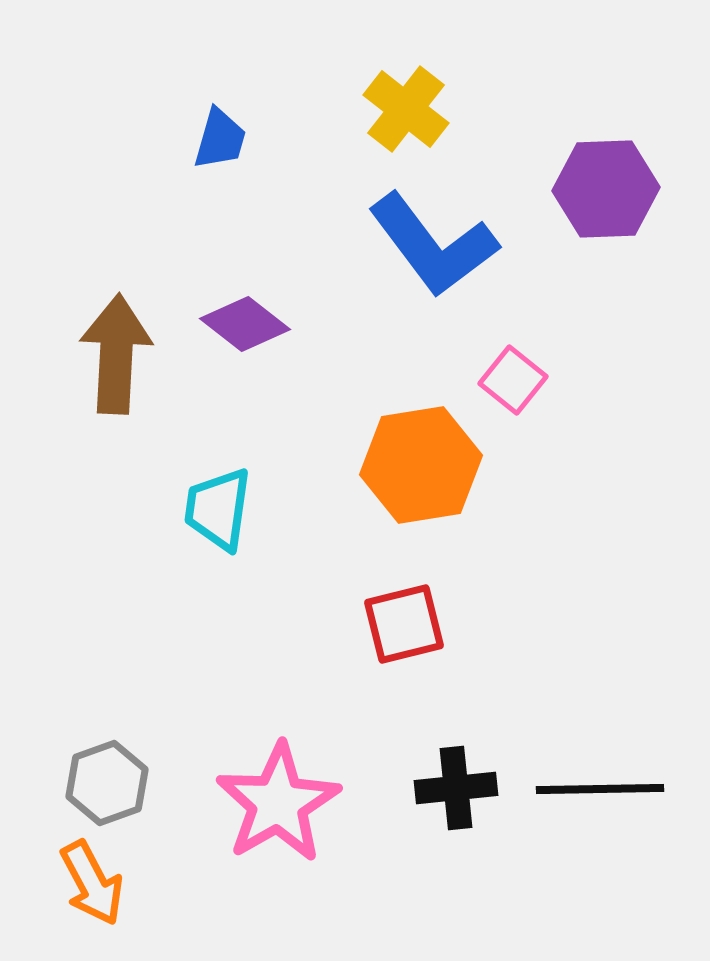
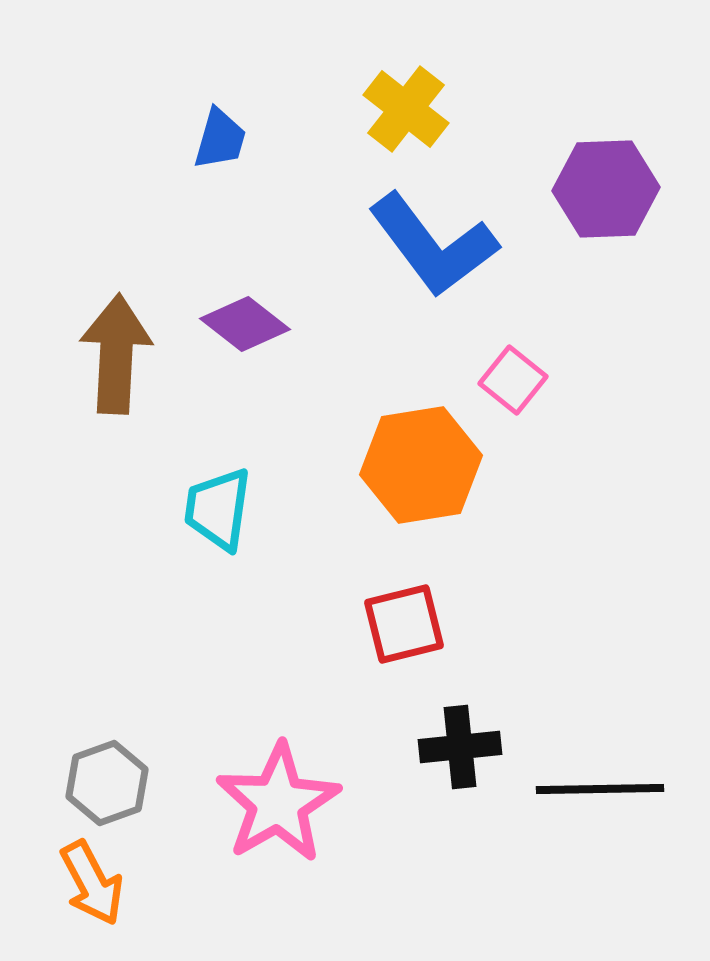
black cross: moved 4 px right, 41 px up
